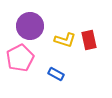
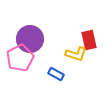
purple circle: moved 13 px down
yellow L-shape: moved 11 px right, 14 px down
